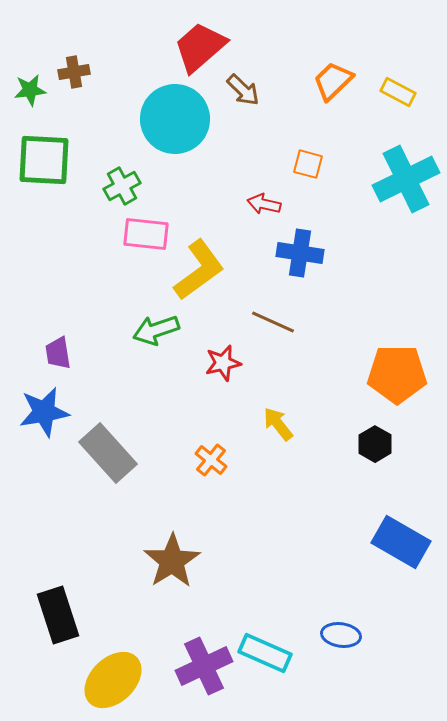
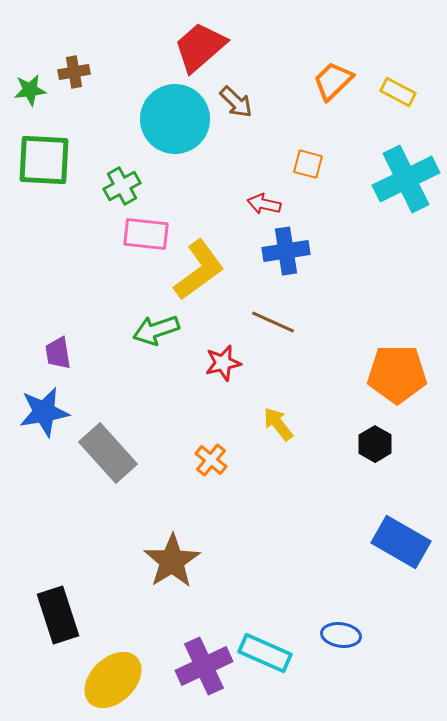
brown arrow: moved 7 px left, 12 px down
blue cross: moved 14 px left, 2 px up; rotated 18 degrees counterclockwise
